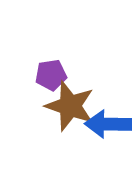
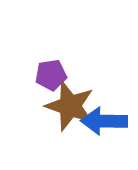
blue arrow: moved 4 px left, 3 px up
